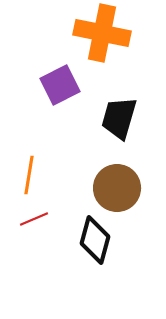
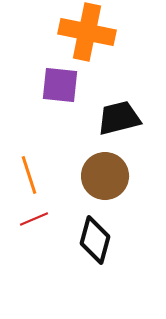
orange cross: moved 15 px left, 1 px up
purple square: rotated 33 degrees clockwise
black trapezoid: rotated 60 degrees clockwise
orange line: rotated 27 degrees counterclockwise
brown circle: moved 12 px left, 12 px up
